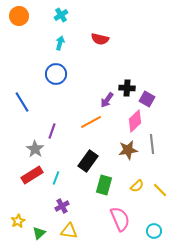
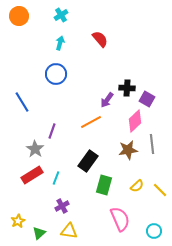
red semicircle: rotated 144 degrees counterclockwise
